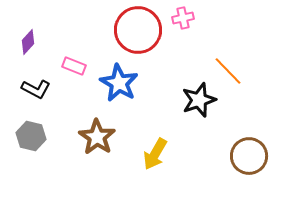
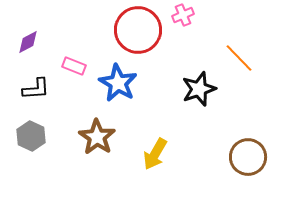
pink cross: moved 3 px up; rotated 10 degrees counterclockwise
purple diamond: rotated 20 degrees clockwise
orange line: moved 11 px right, 13 px up
blue star: moved 1 px left
black L-shape: rotated 32 degrees counterclockwise
black star: moved 11 px up
gray hexagon: rotated 12 degrees clockwise
brown circle: moved 1 px left, 1 px down
